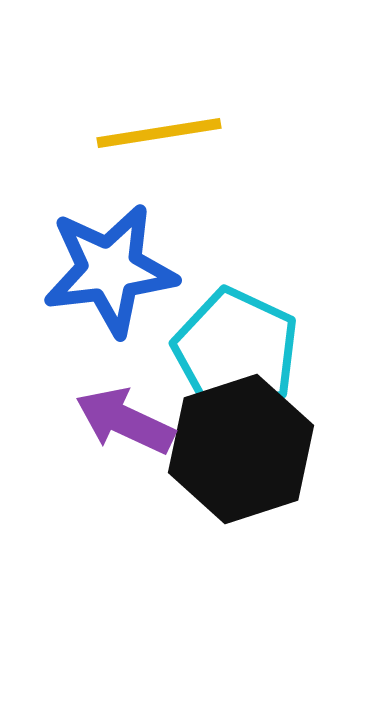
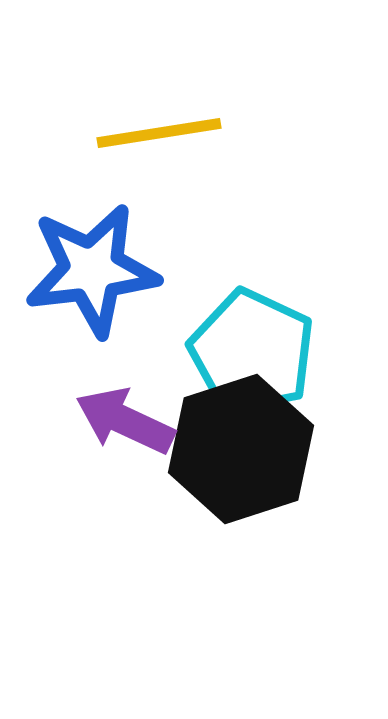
blue star: moved 18 px left
cyan pentagon: moved 16 px right, 1 px down
